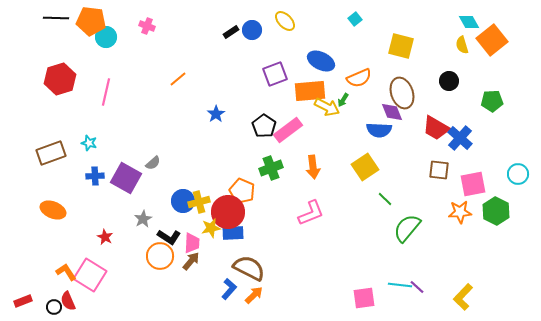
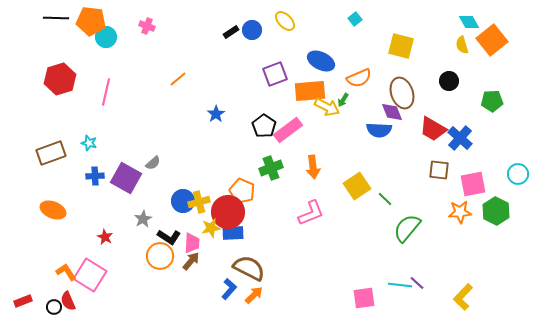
red trapezoid at (436, 128): moved 3 px left, 1 px down
yellow square at (365, 167): moved 8 px left, 19 px down
purple line at (417, 287): moved 4 px up
